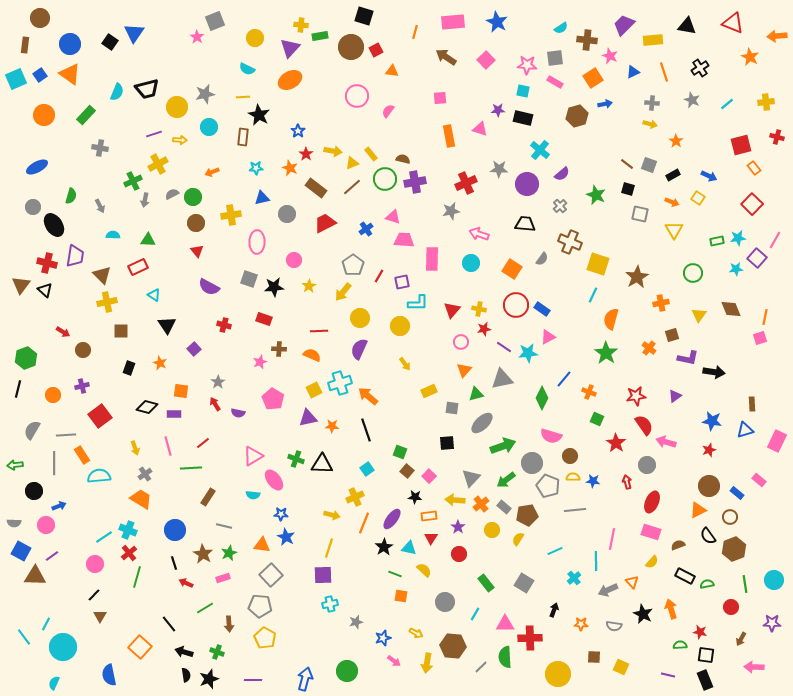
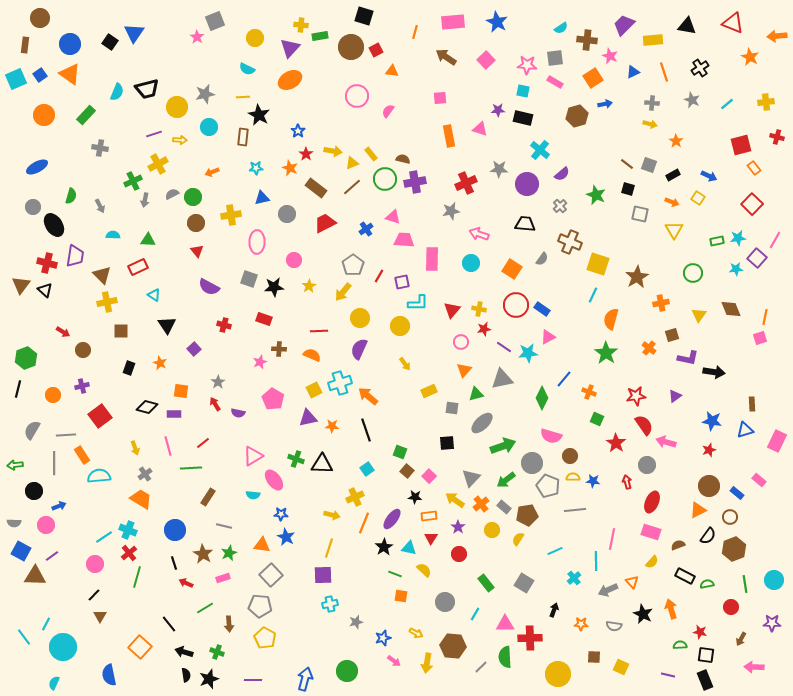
yellow arrow at (455, 500): rotated 30 degrees clockwise
black semicircle at (708, 536): rotated 108 degrees counterclockwise
